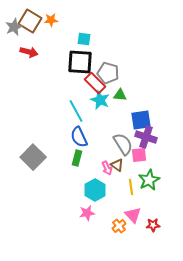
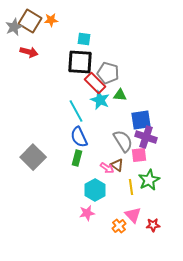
gray semicircle: moved 3 px up
pink arrow: rotated 32 degrees counterclockwise
